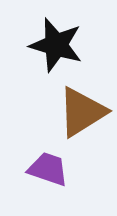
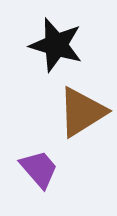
purple trapezoid: moved 9 px left; rotated 30 degrees clockwise
